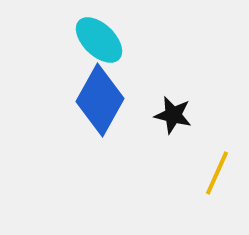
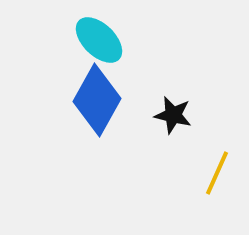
blue diamond: moved 3 px left
